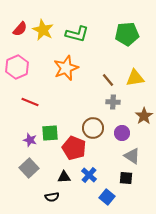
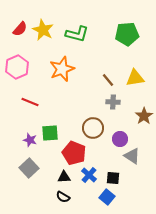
orange star: moved 4 px left, 1 px down
purple circle: moved 2 px left, 6 px down
red pentagon: moved 5 px down
black square: moved 13 px left
black semicircle: moved 11 px right; rotated 40 degrees clockwise
